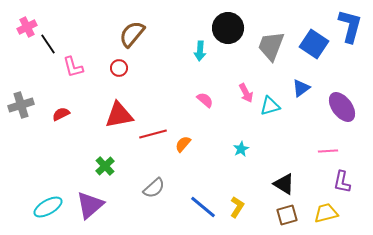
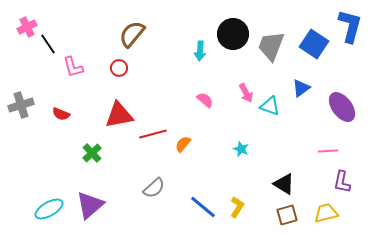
black circle: moved 5 px right, 6 px down
cyan triangle: rotated 35 degrees clockwise
red semicircle: rotated 132 degrees counterclockwise
cyan star: rotated 21 degrees counterclockwise
green cross: moved 13 px left, 13 px up
cyan ellipse: moved 1 px right, 2 px down
